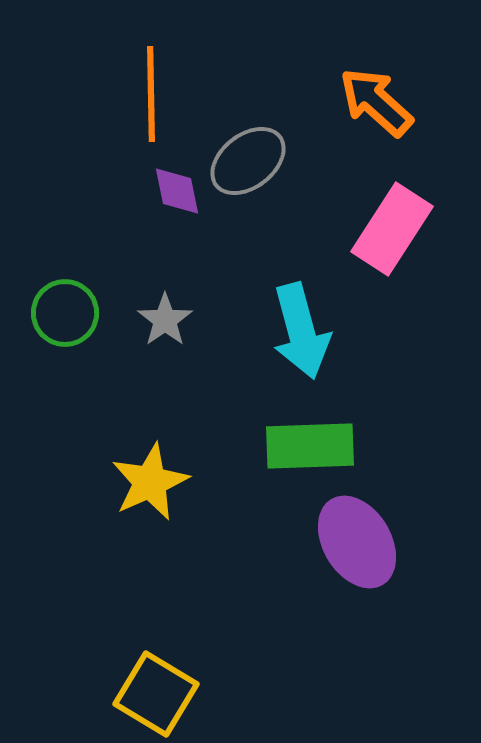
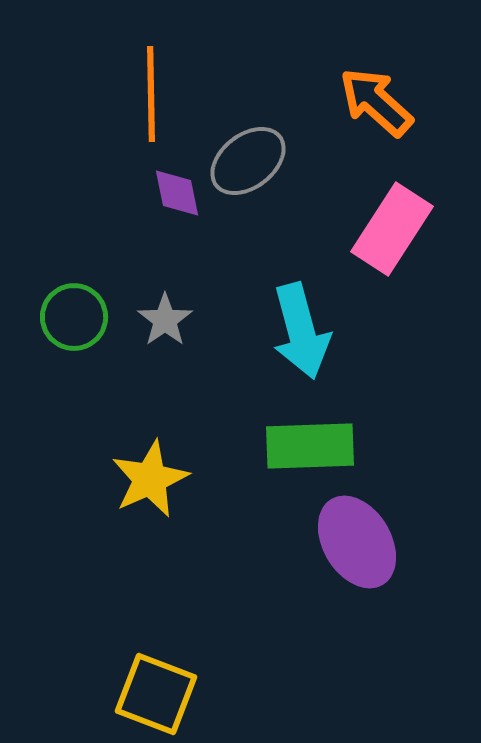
purple diamond: moved 2 px down
green circle: moved 9 px right, 4 px down
yellow star: moved 3 px up
yellow square: rotated 10 degrees counterclockwise
